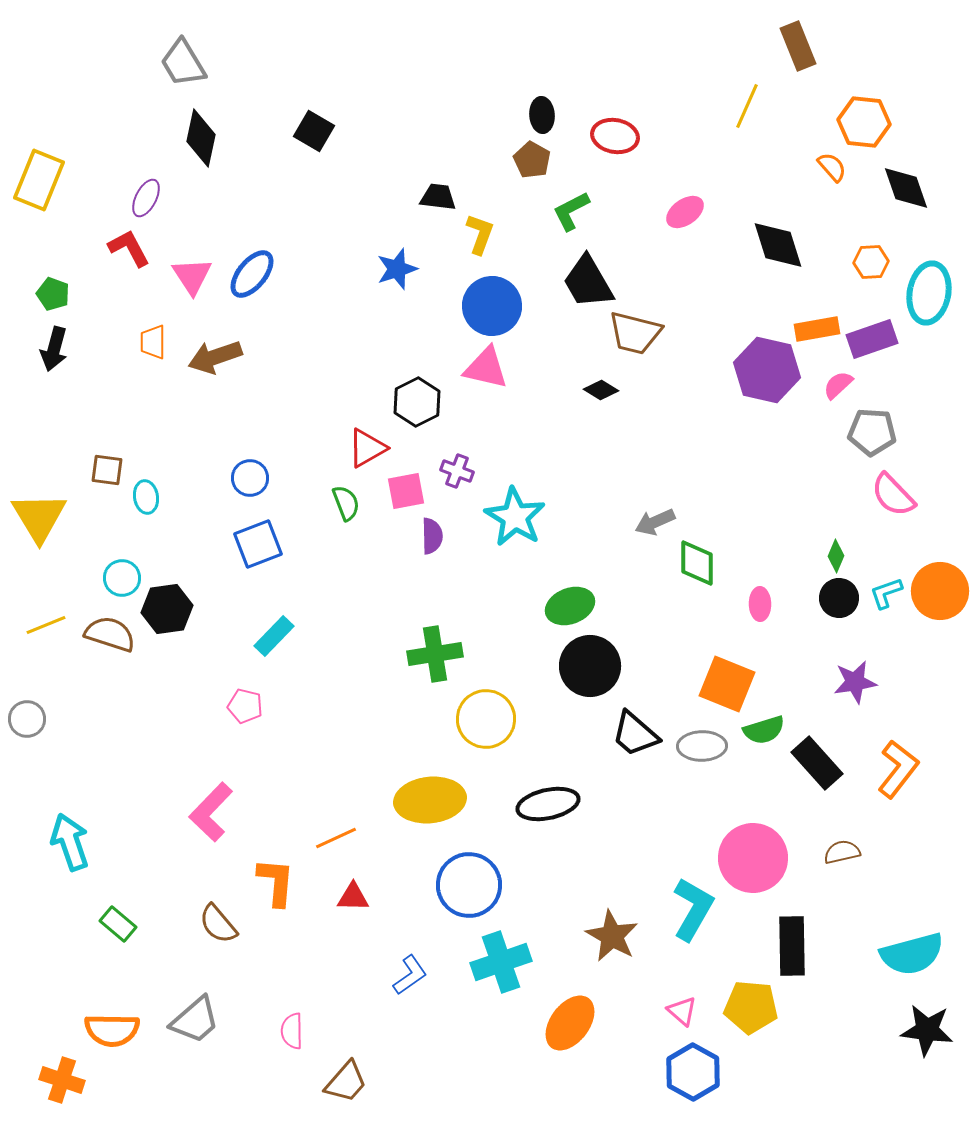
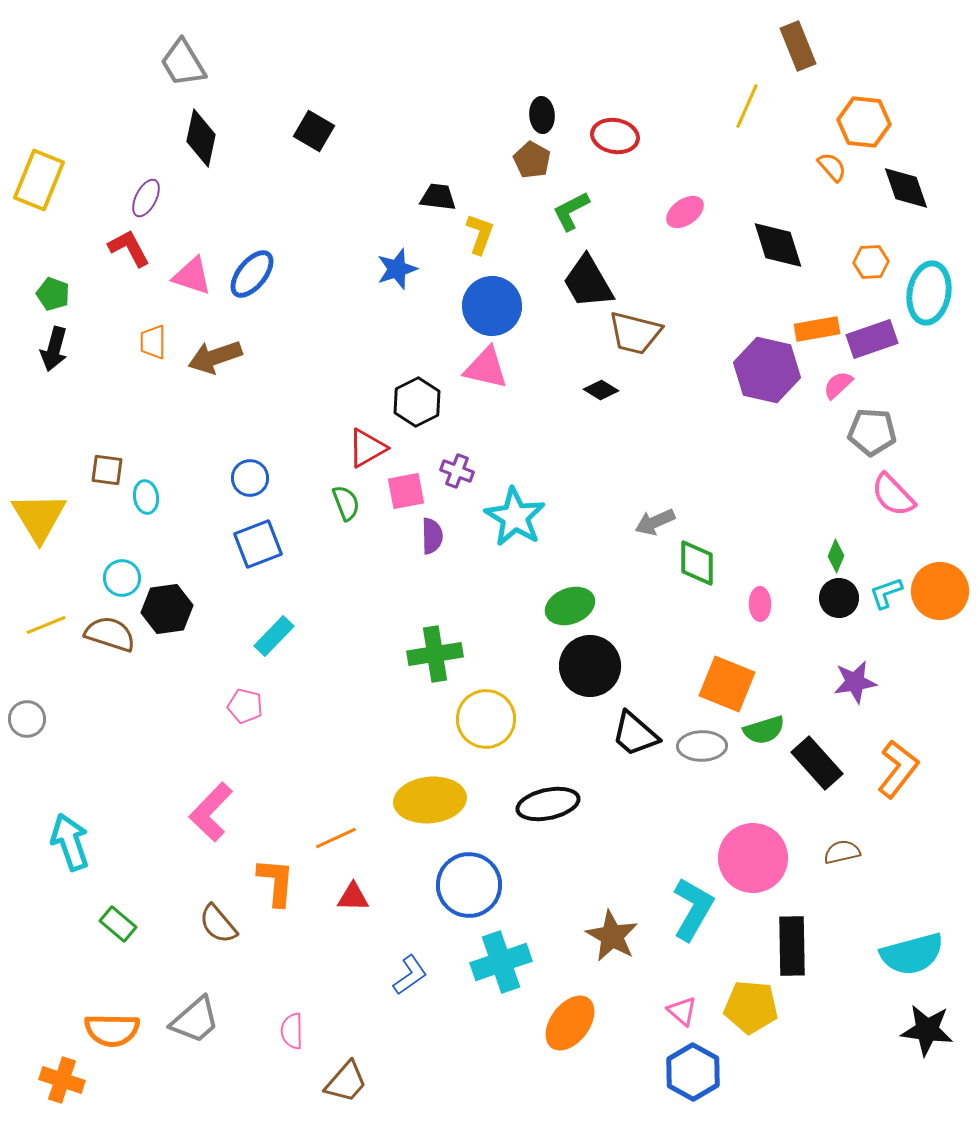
pink triangle at (192, 276): rotated 39 degrees counterclockwise
